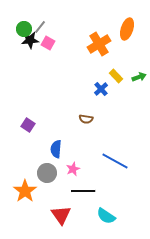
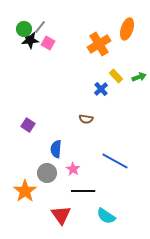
pink star: rotated 16 degrees counterclockwise
